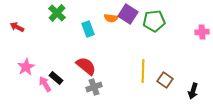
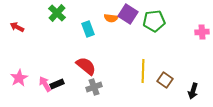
pink star: moved 7 px left, 11 px down
black rectangle: moved 1 px right, 6 px down; rotated 64 degrees counterclockwise
